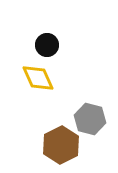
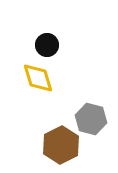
yellow diamond: rotated 8 degrees clockwise
gray hexagon: moved 1 px right
